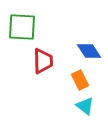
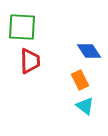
red trapezoid: moved 13 px left
